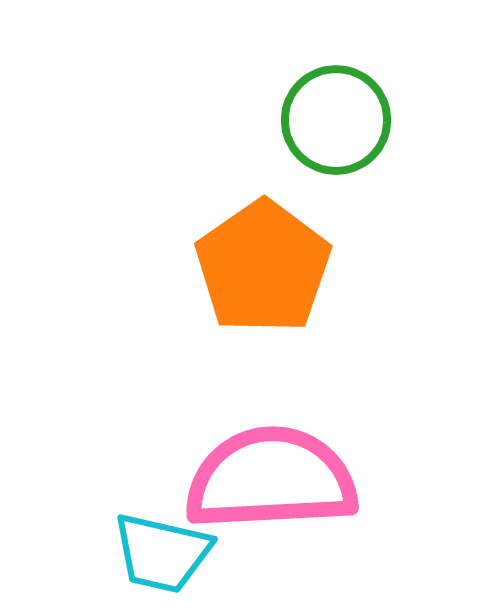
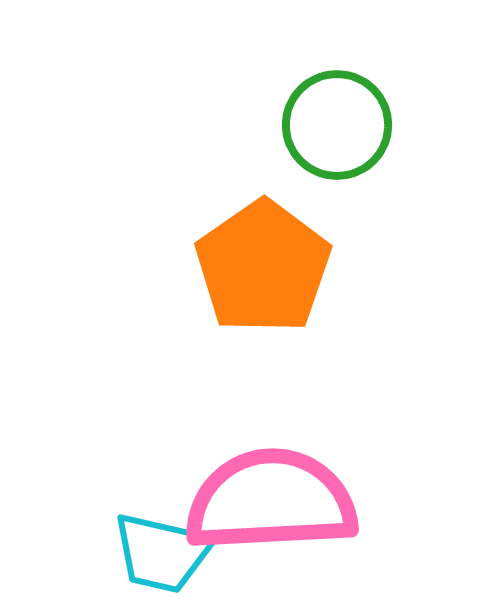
green circle: moved 1 px right, 5 px down
pink semicircle: moved 22 px down
